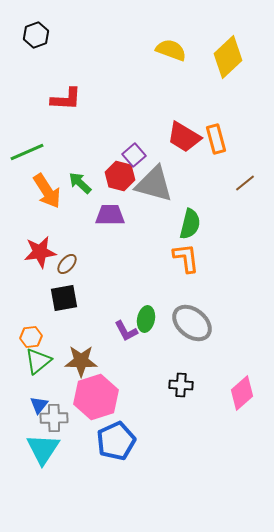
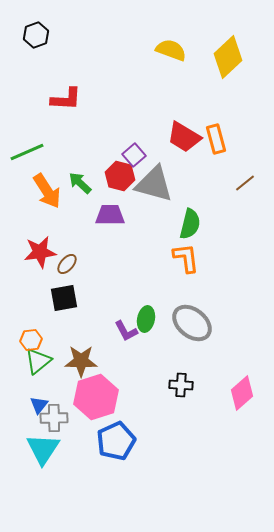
orange hexagon: moved 3 px down
